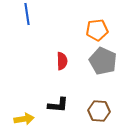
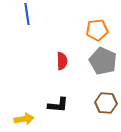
brown hexagon: moved 7 px right, 8 px up
